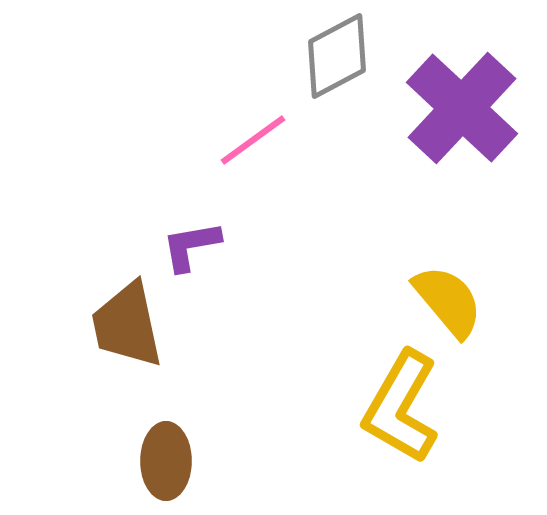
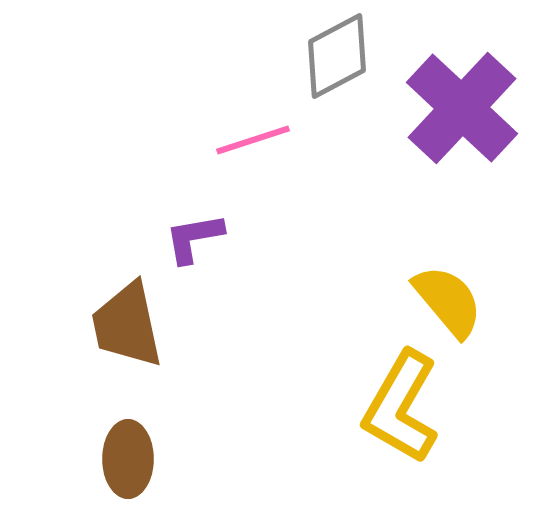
pink line: rotated 18 degrees clockwise
purple L-shape: moved 3 px right, 8 px up
brown ellipse: moved 38 px left, 2 px up
